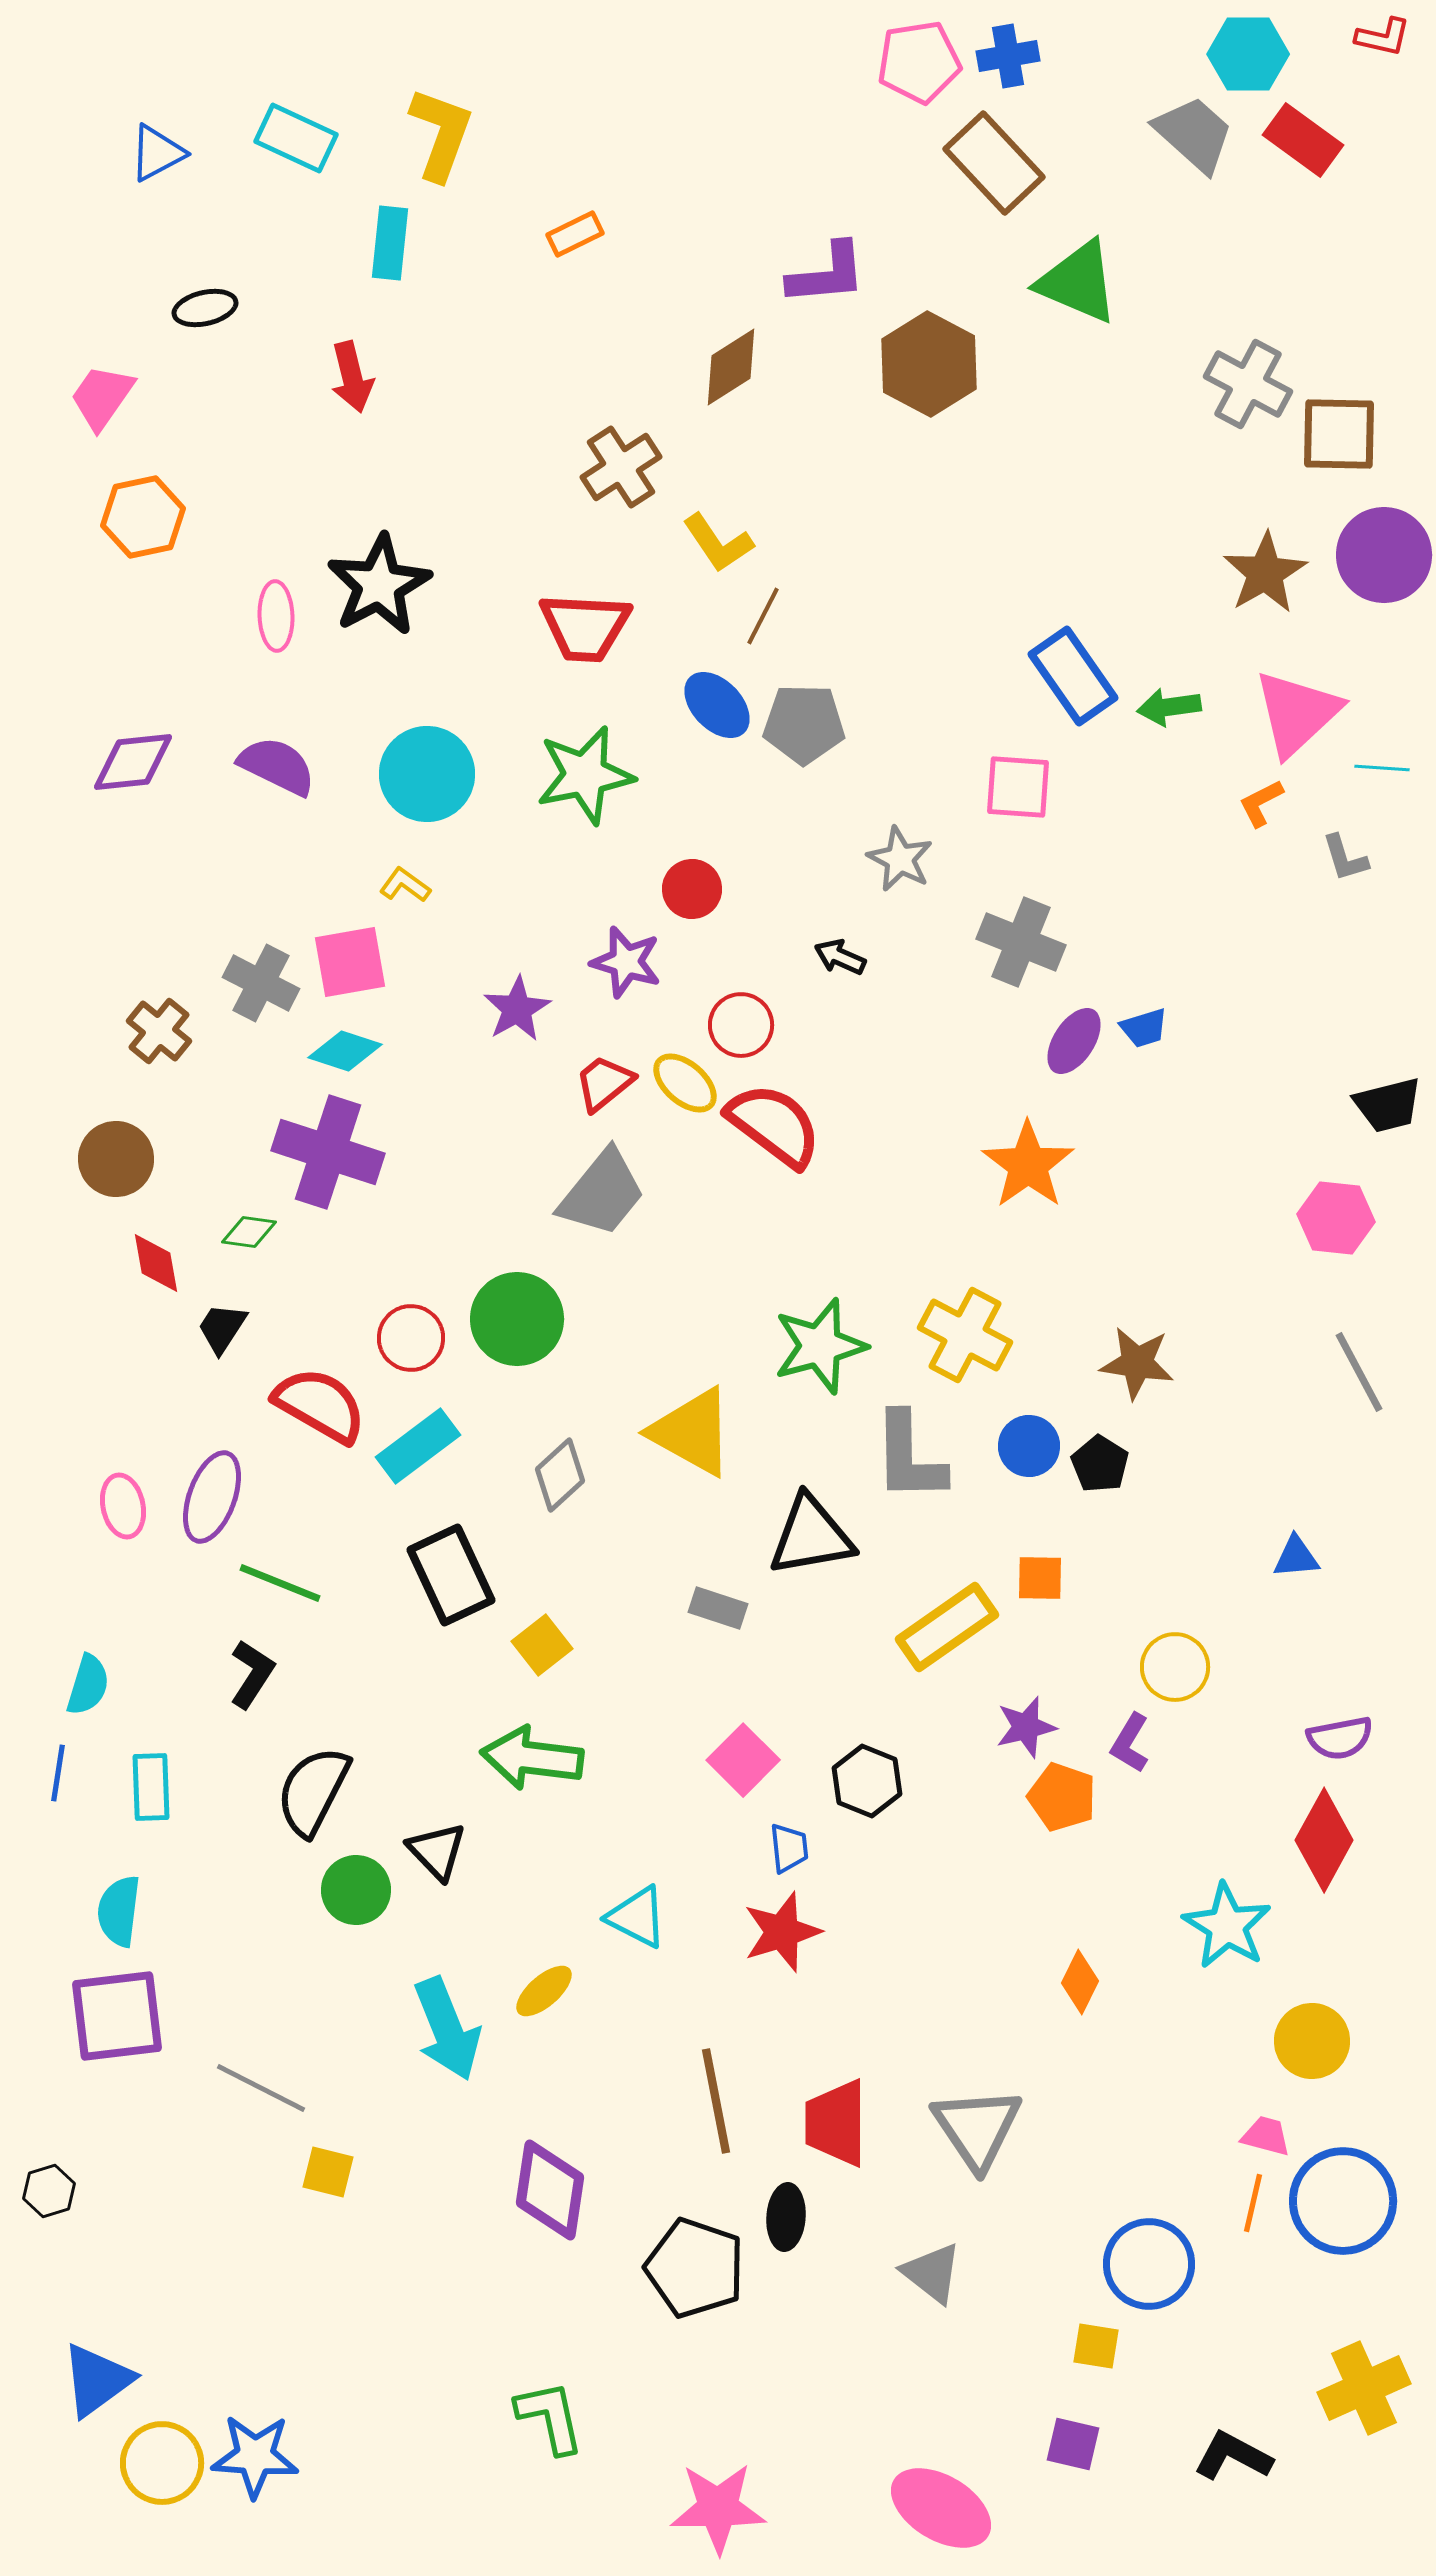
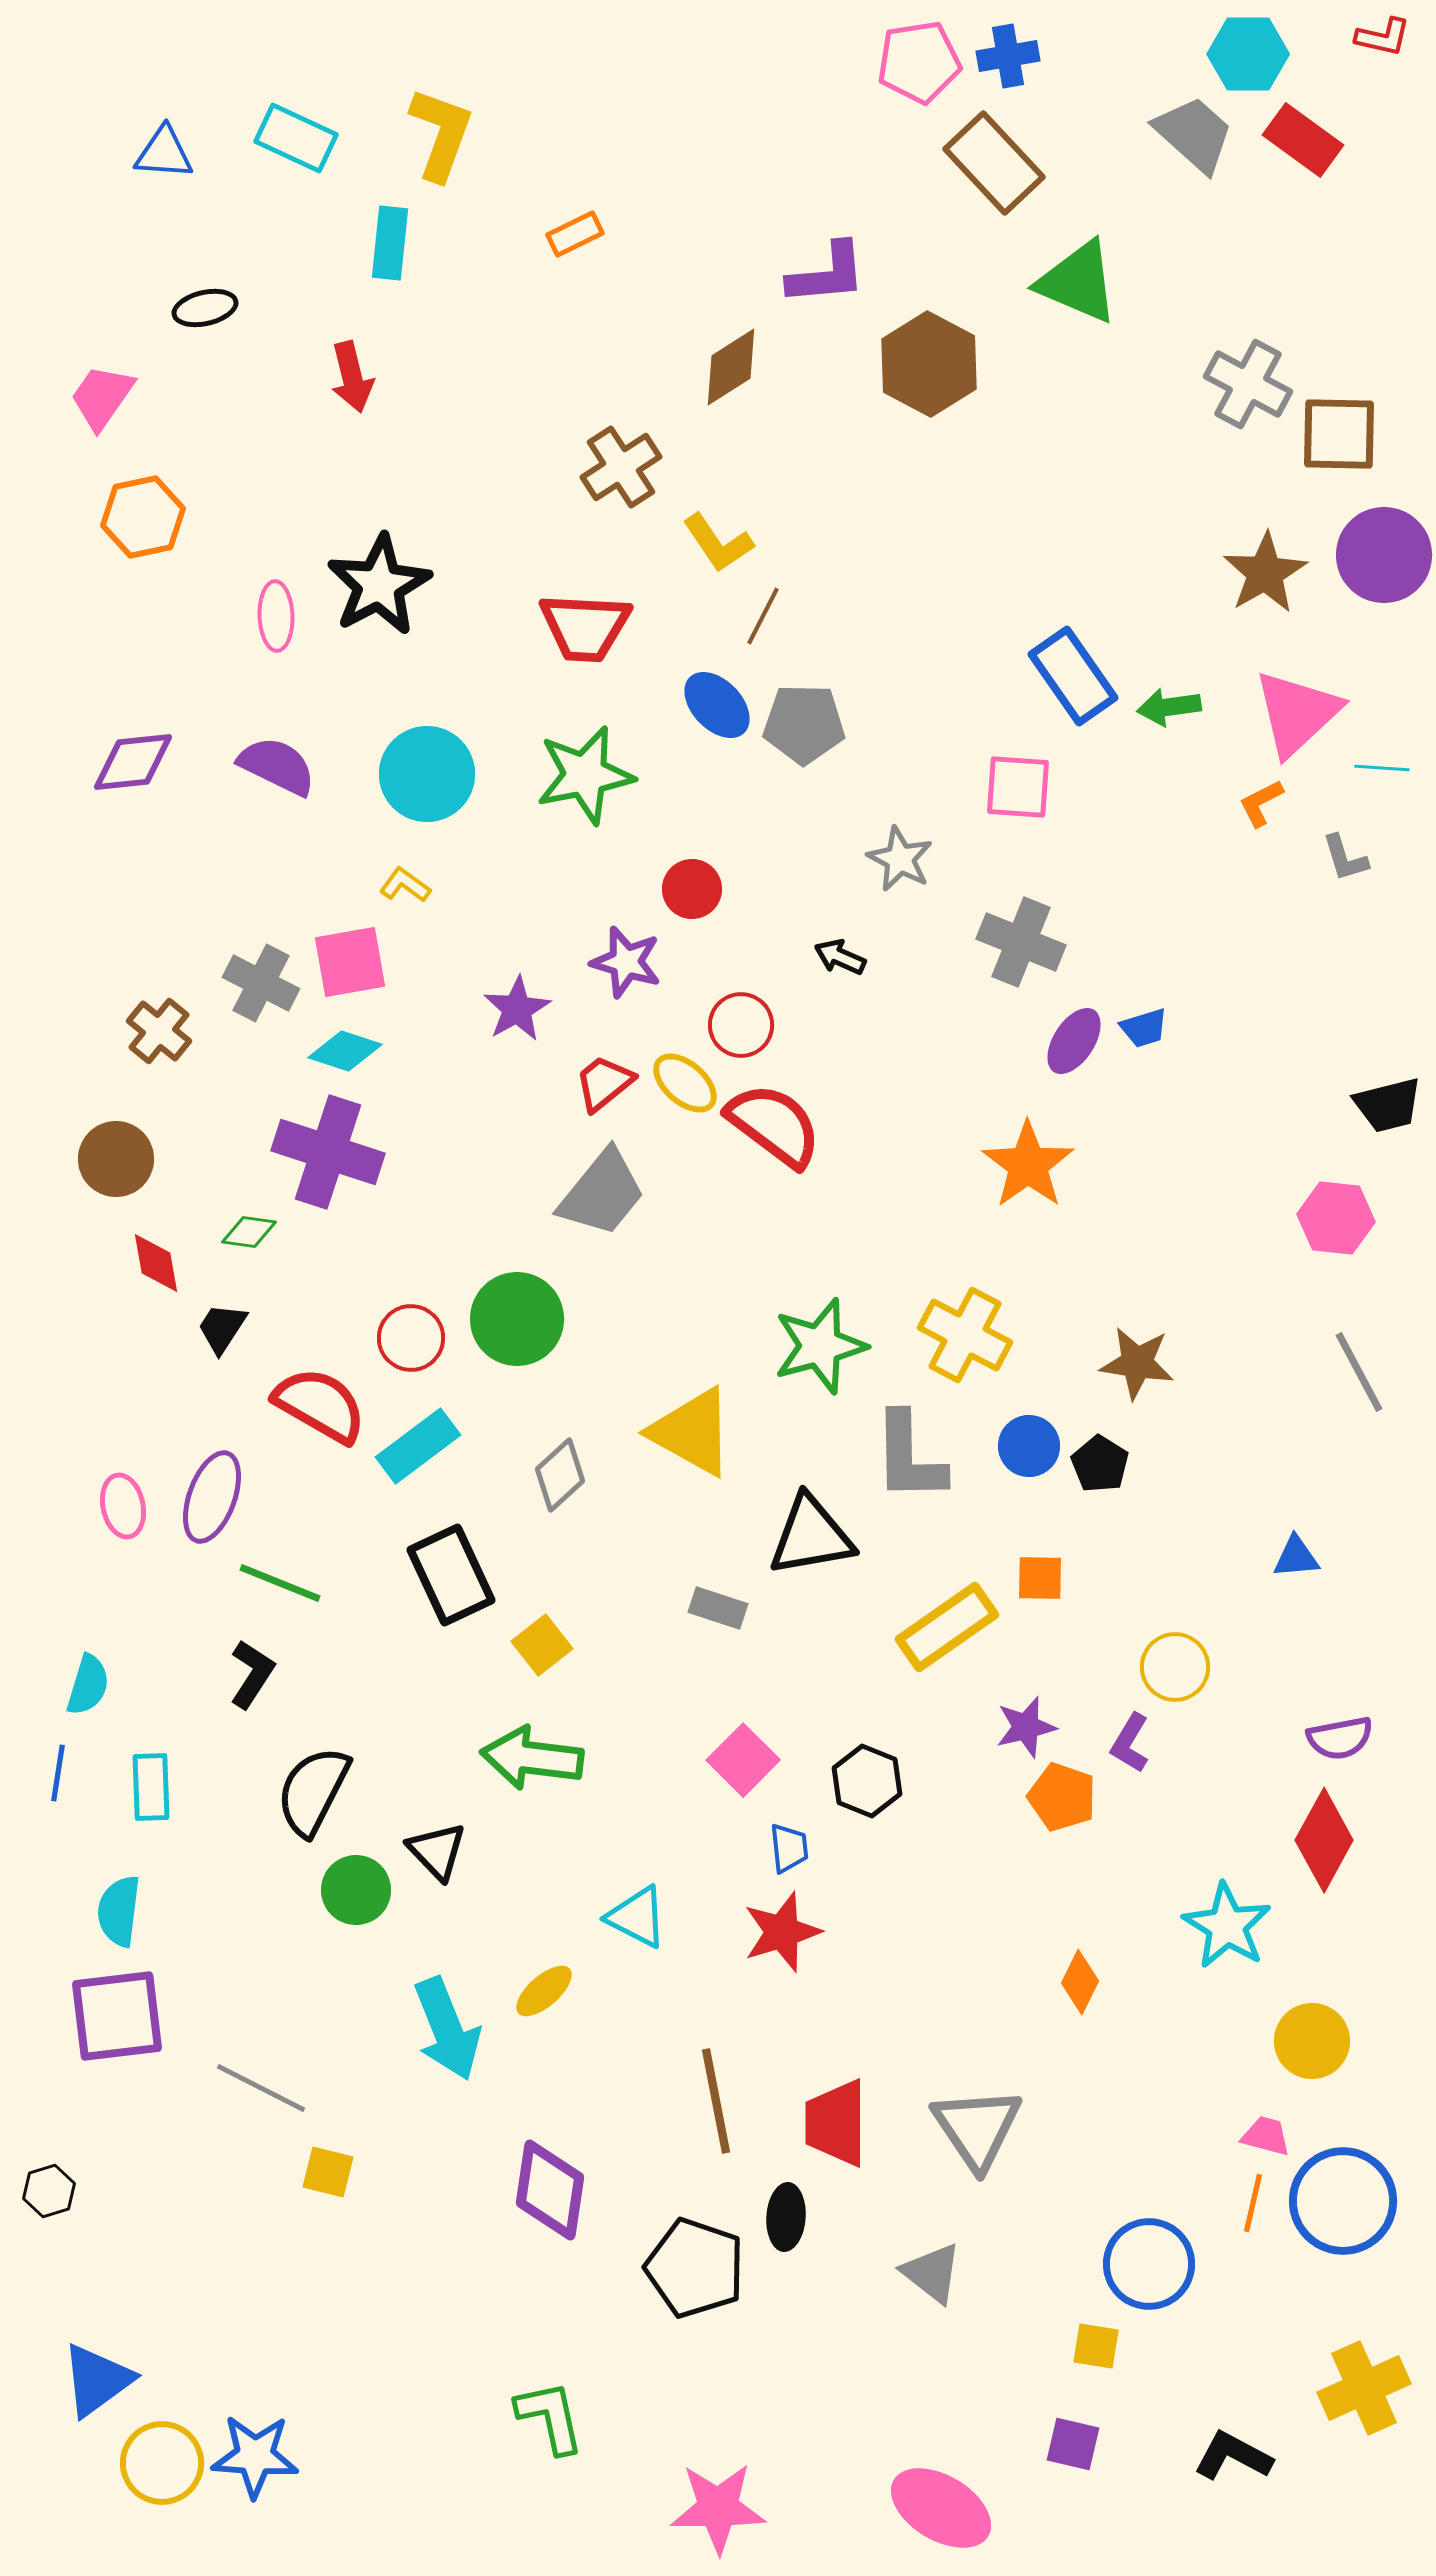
blue triangle at (157, 153): moved 7 px right; rotated 32 degrees clockwise
